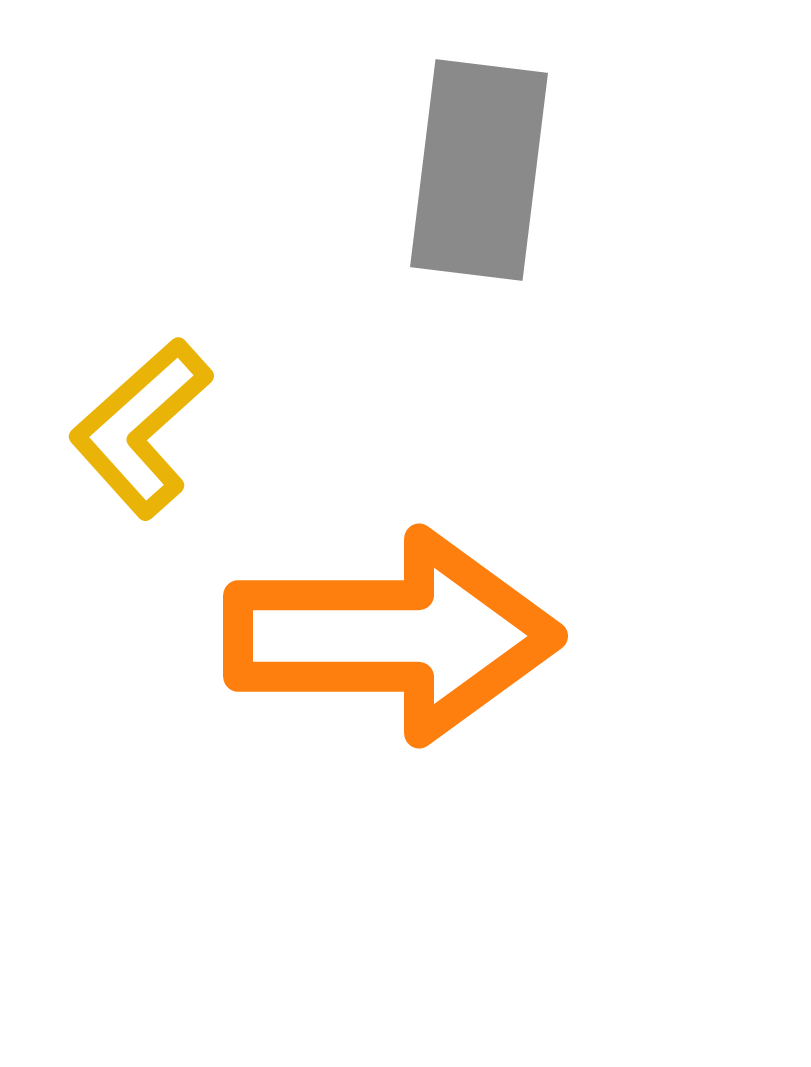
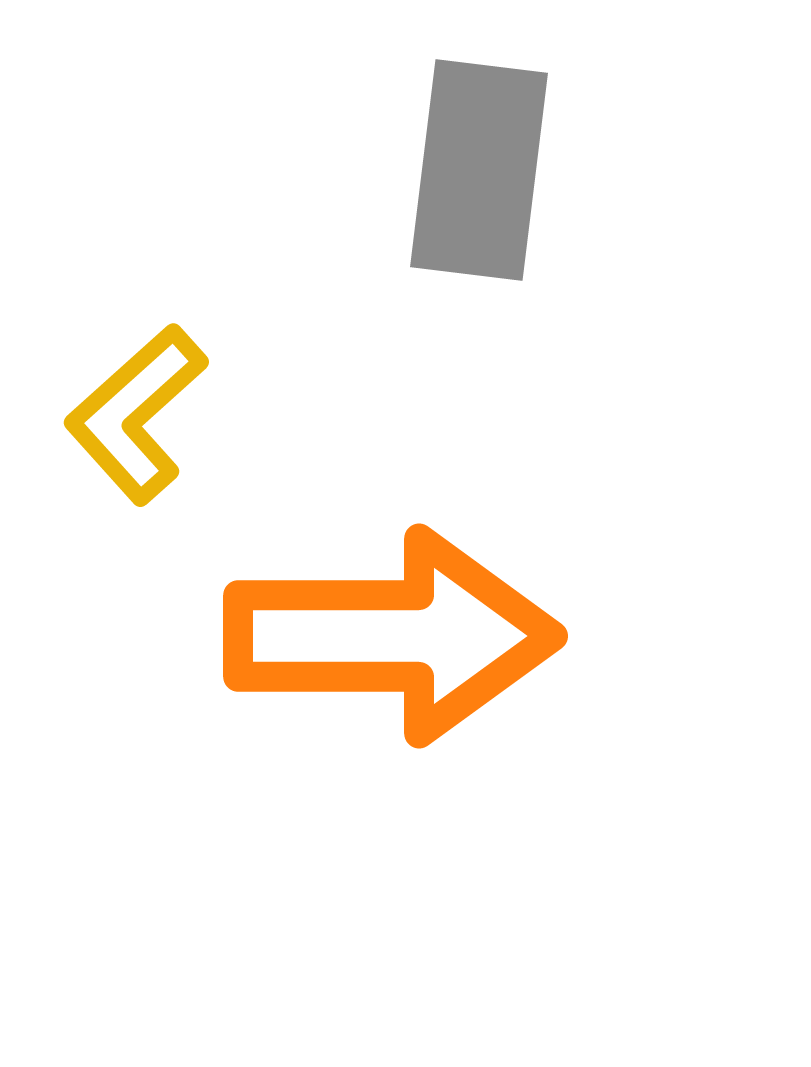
yellow L-shape: moved 5 px left, 14 px up
